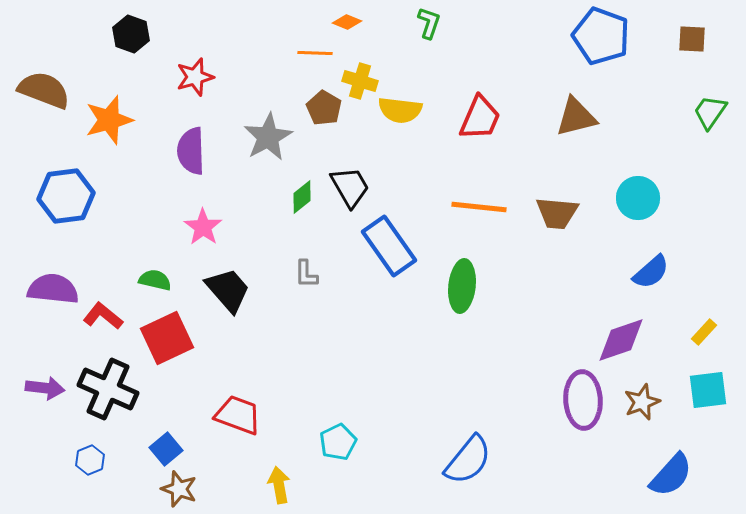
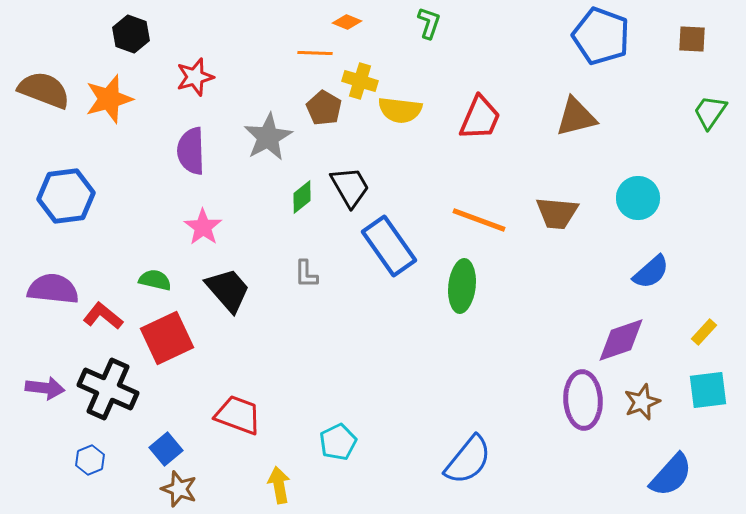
orange star at (109, 120): moved 21 px up
orange line at (479, 207): moved 13 px down; rotated 14 degrees clockwise
